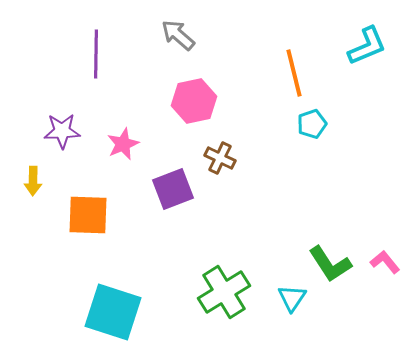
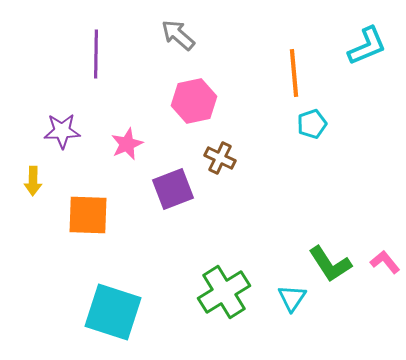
orange line: rotated 9 degrees clockwise
pink star: moved 4 px right
